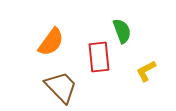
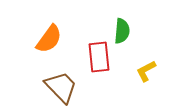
green semicircle: rotated 25 degrees clockwise
orange semicircle: moved 2 px left, 3 px up
